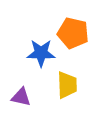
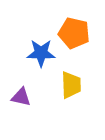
orange pentagon: moved 1 px right
yellow trapezoid: moved 4 px right
